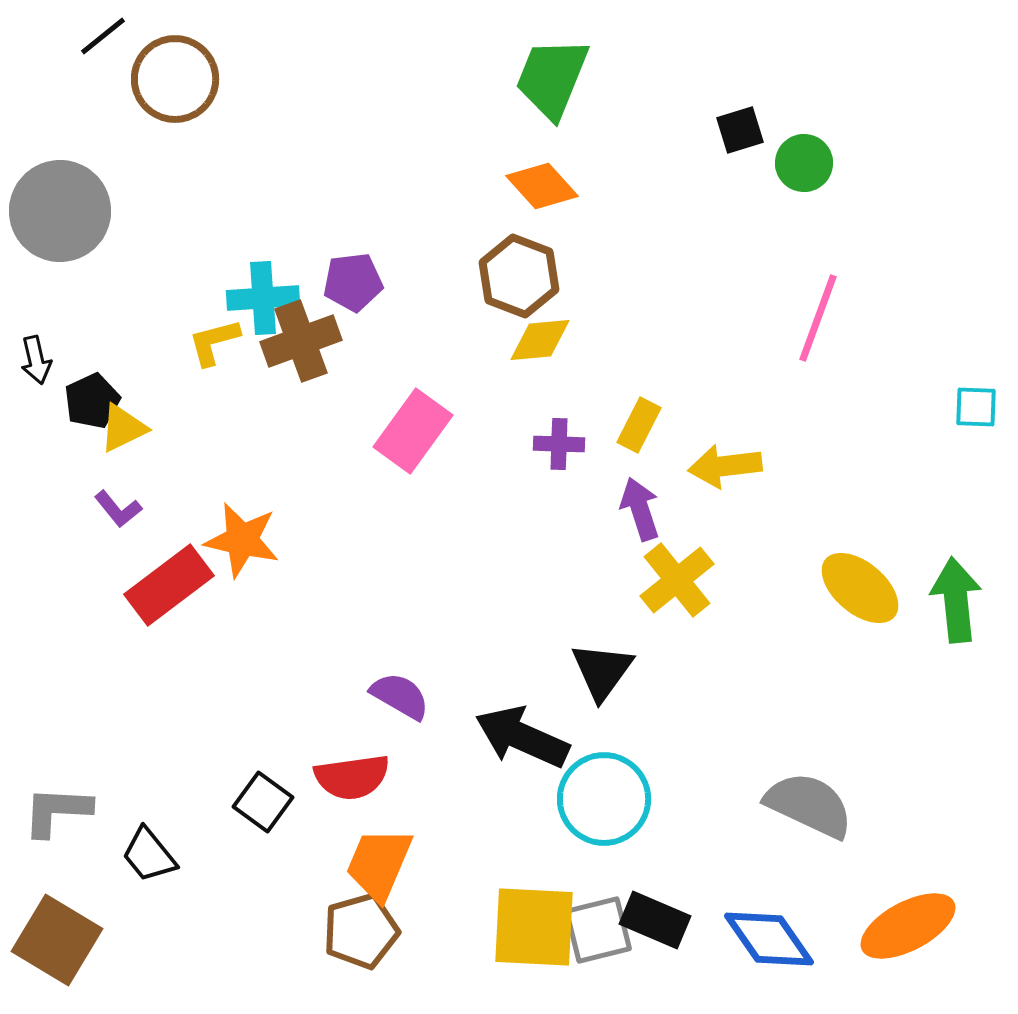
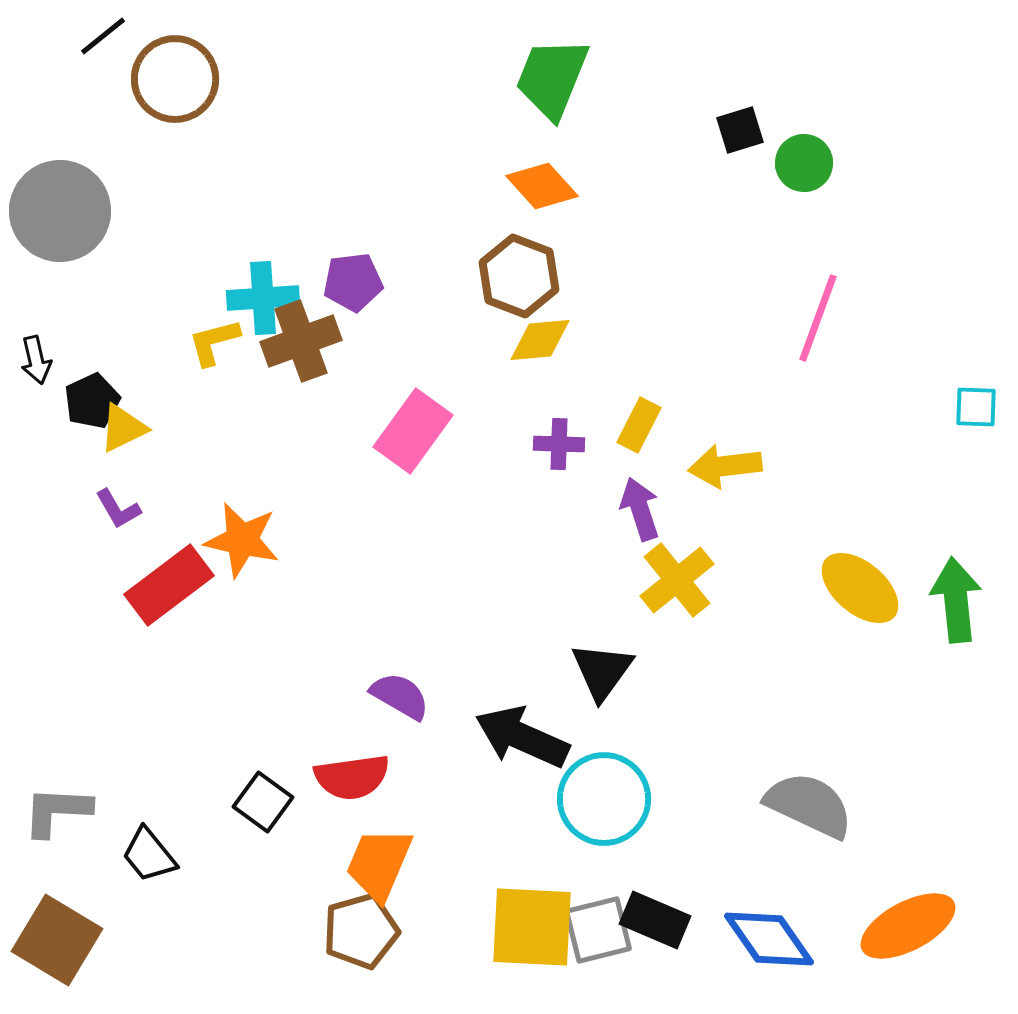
purple L-shape at (118, 509): rotated 9 degrees clockwise
yellow square at (534, 927): moved 2 px left
